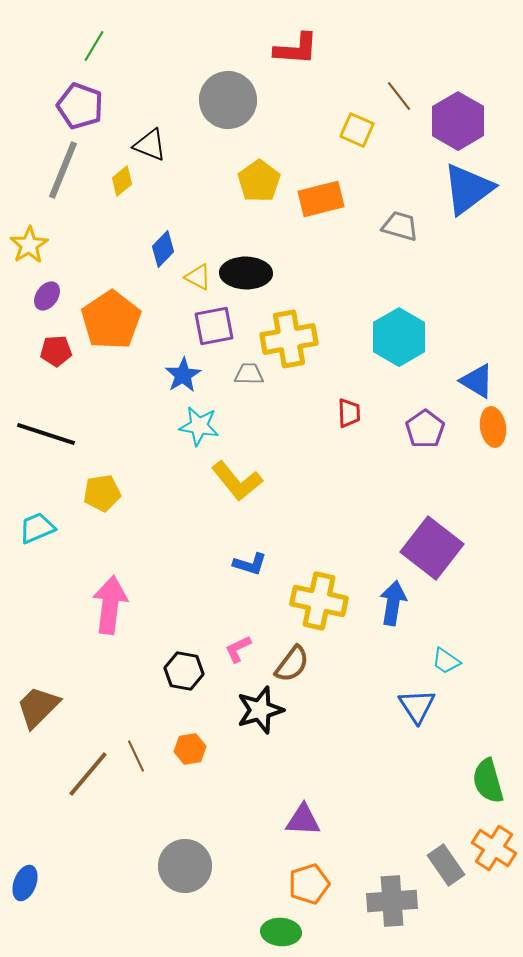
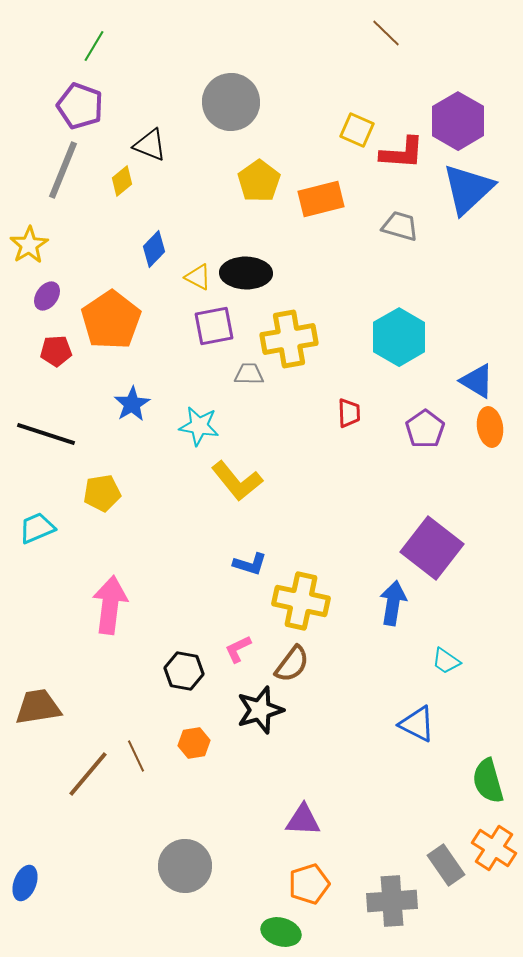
red L-shape at (296, 49): moved 106 px right, 104 px down
brown line at (399, 96): moved 13 px left, 63 px up; rotated 8 degrees counterclockwise
gray circle at (228, 100): moved 3 px right, 2 px down
blue triangle at (468, 189): rotated 6 degrees counterclockwise
blue diamond at (163, 249): moved 9 px left
blue star at (183, 375): moved 51 px left, 29 px down
orange ellipse at (493, 427): moved 3 px left
yellow cross at (319, 601): moved 18 px left
blue triangle at (417, 706): moved 18 px down; rotated 30 degrees counterclockwise
brown trapezoid at (38, 707): rotated 36 degrees clockwise
orange hexagon at (190, 749): moved 4 px right, 6 px up
green ellipse at (281, 932): rotated 12 degrees clockwise
